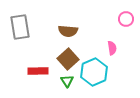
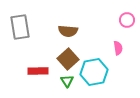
pink circle: moved 1 px right, 1 px down
pink semicircle: moved 6 px right
cyan hexagon: rotated 12 degrees clockwise
